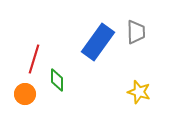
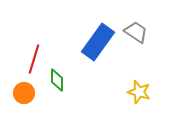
gray trapezoid: rotated 55 degrees counterclockwise
orange circle: moved 1 px left, 1 px up
